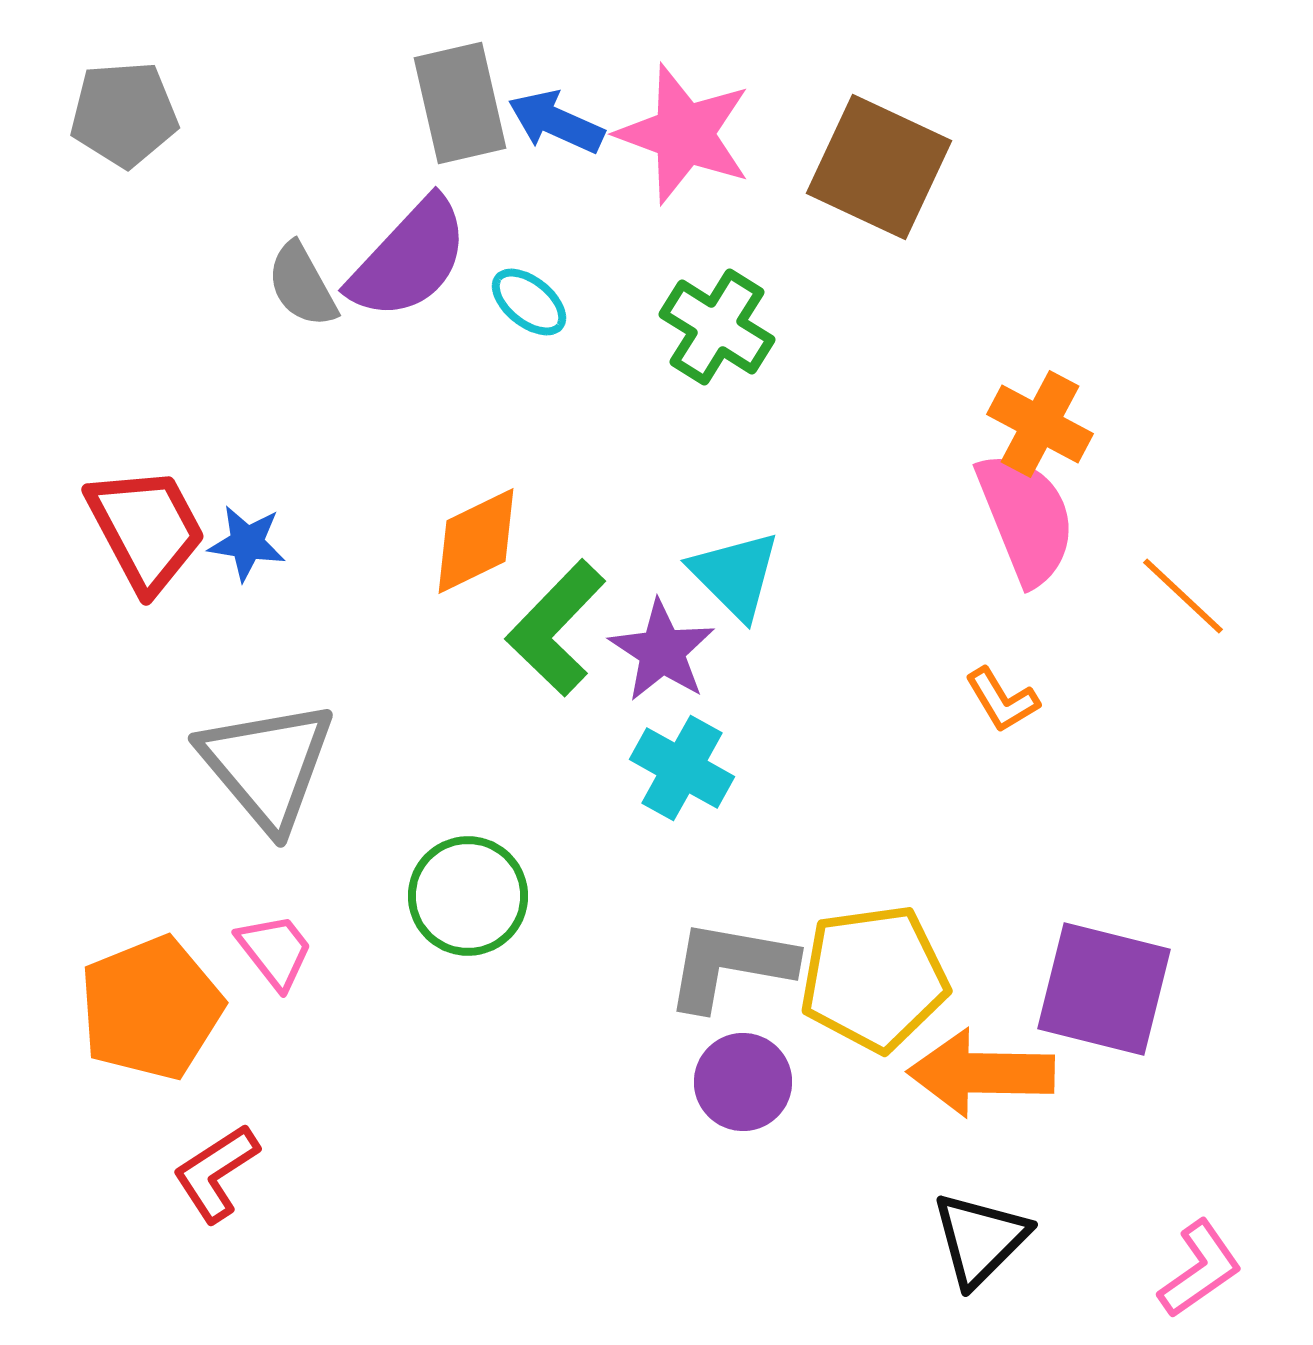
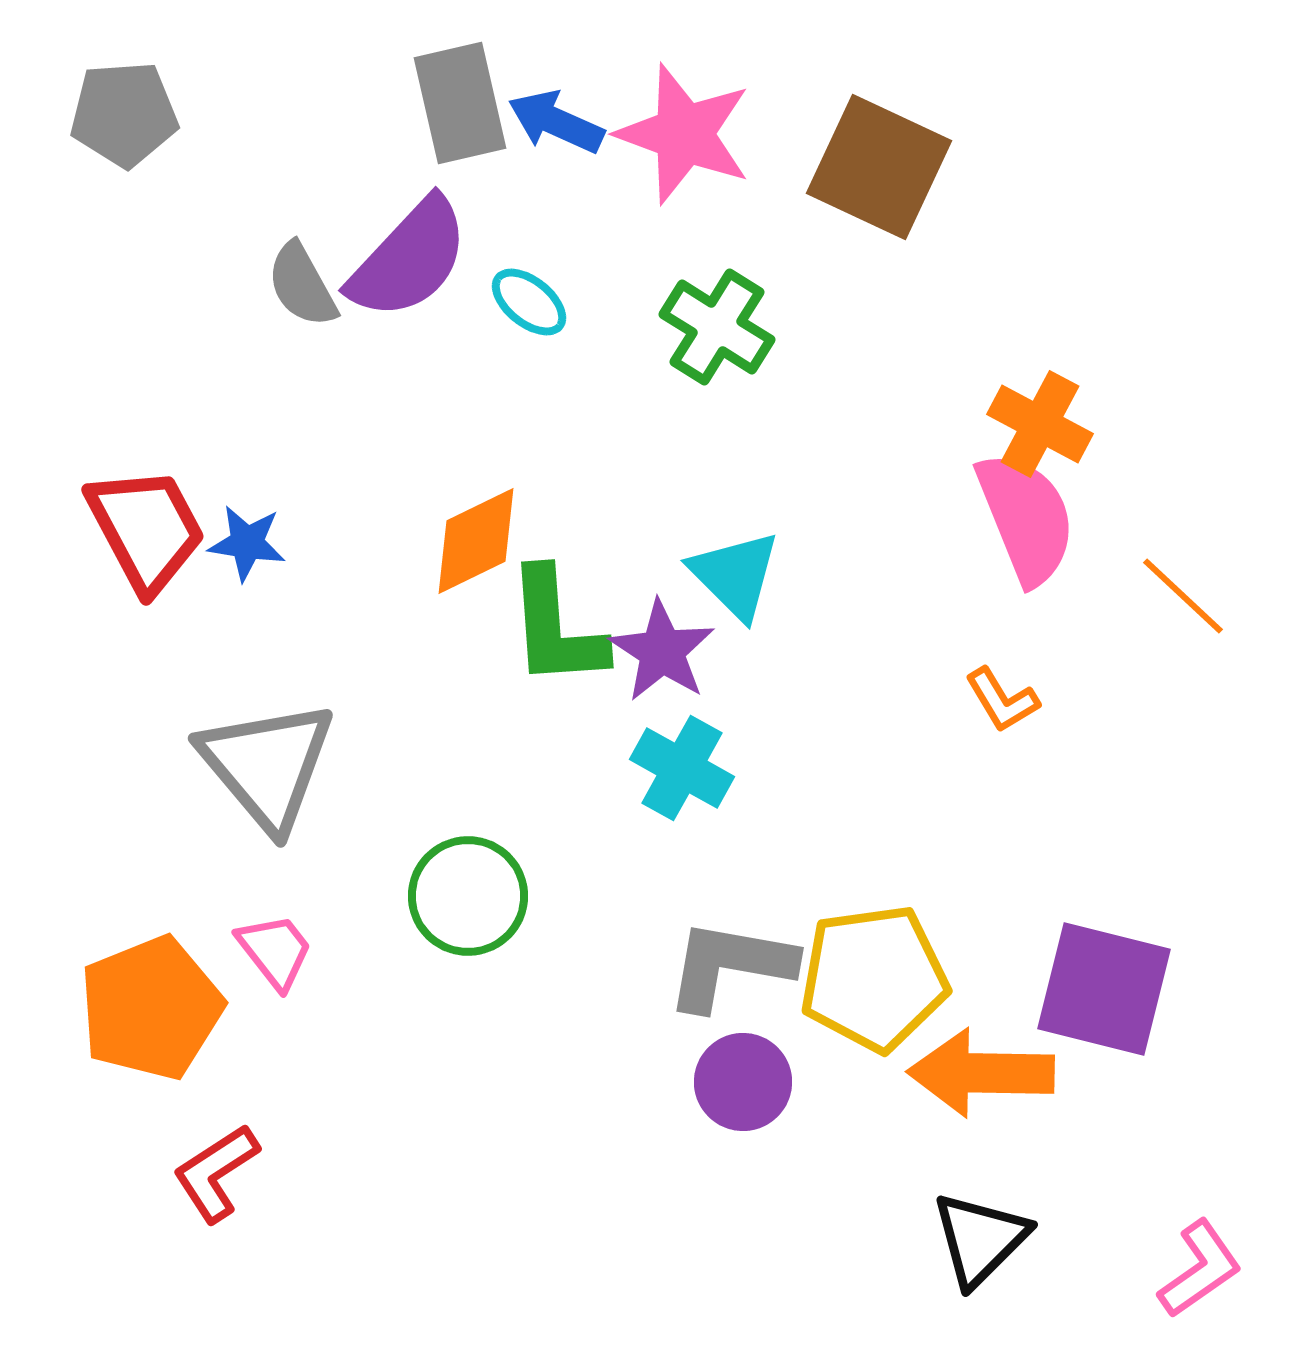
green L-shape: rotated 48 degrees counterclockwise
